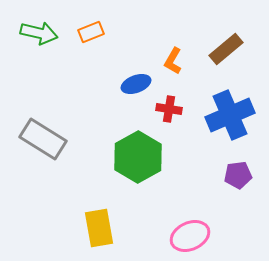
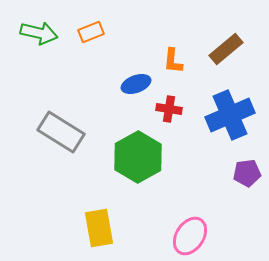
orange L-shape: rotated 24 degrees counterclockwise
gray rectangle: moved 18 px right, 7 px up
purple pentagon: moved 9 px right, 2 px up
pink ellipse: rotated 33 degrees counterclockwise
